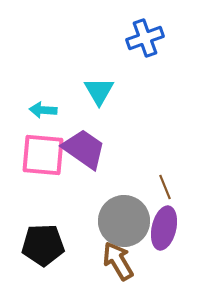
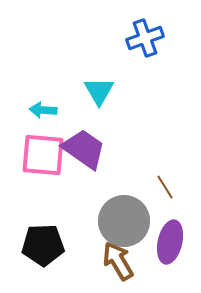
brown line: rotated 10 degrees counterclockwise
purple ellipse: moved 6 px right, 14 px down
